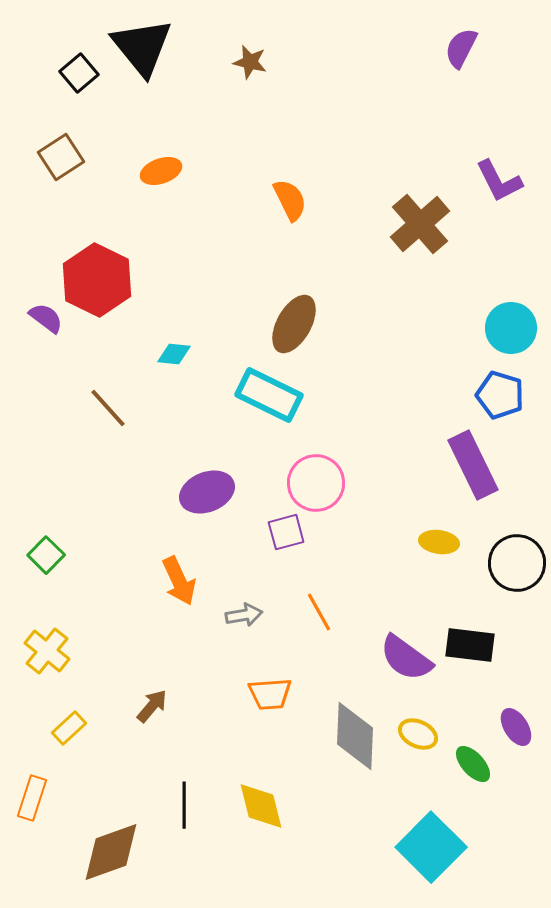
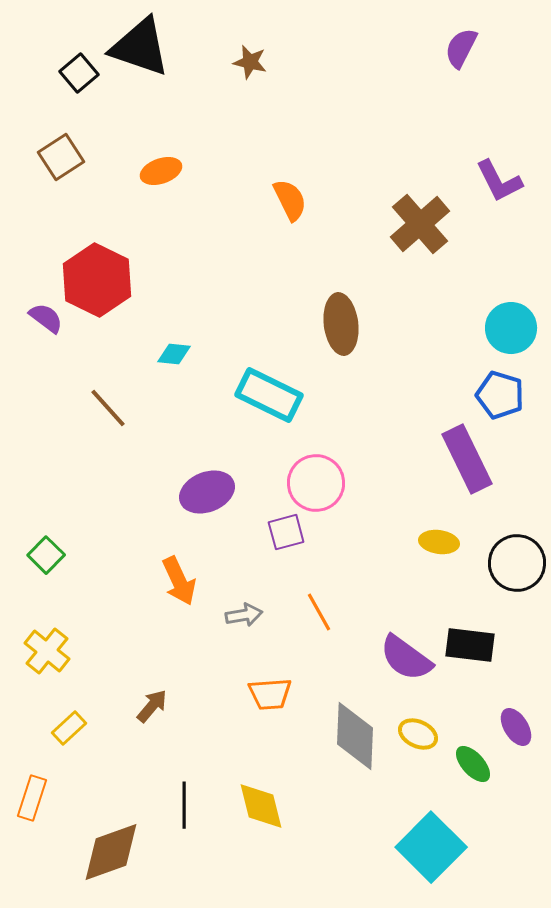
black triangle at (142, 47): moved 2 px left; rotated 32 degrees counterclockwise
brown ellipse at (294, 324): moved 47 px right; rotated 36 degrees counterclockwise
purple rectangle at (473, 465): moved 6 px left, 6 px up
